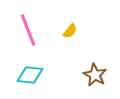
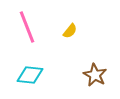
pink line: moved 1 px left, 3 px up
